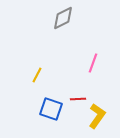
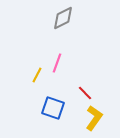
pink line: moved 36 px left
red line: moved 7 px right, 6 px up; rotated 49 degrees clockwise
blue square: moved 2 px right, 1 px up
yellow L-shape: moved 3 px left, 2 px down
